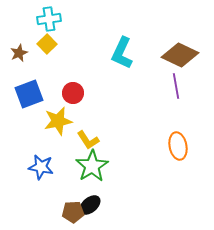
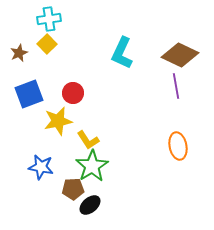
brown pentagon: moved 23 px up
